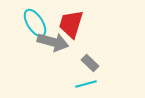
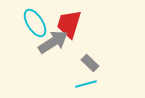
red trapezoid: moved 2 px left
gray arrow: rotated 48 degrees counterclockwise
